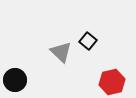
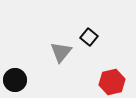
black square: moved 1 px right, 4 px up
gray triangle: rotated 25 degrees clockwise
